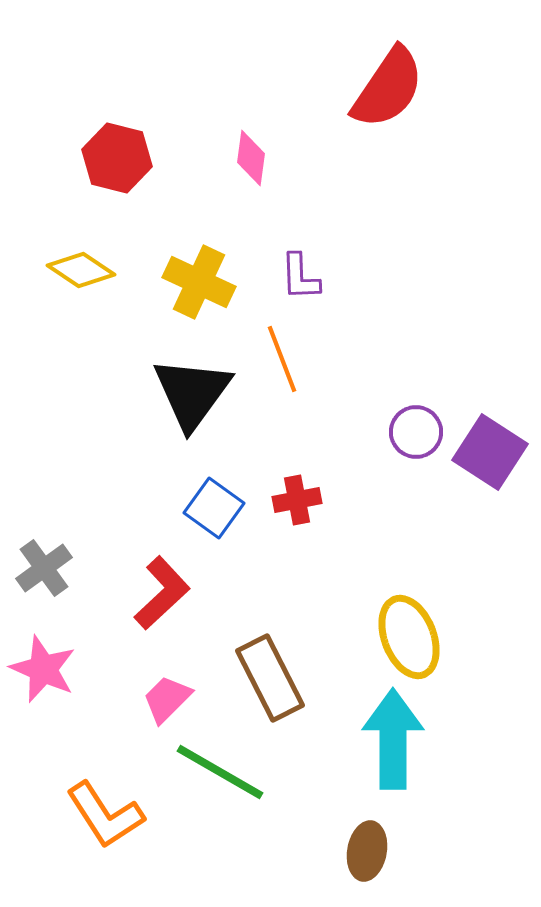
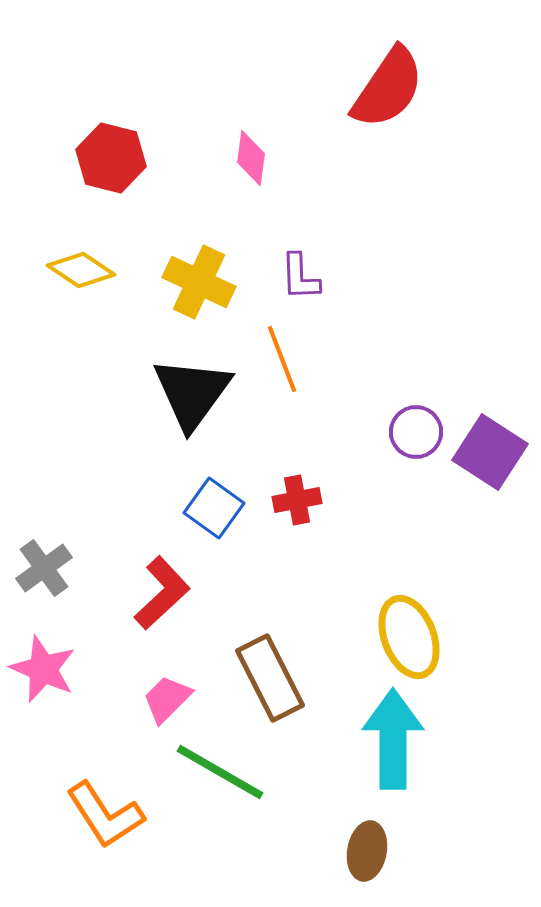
red hexagon: moved 6 px left
